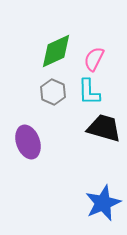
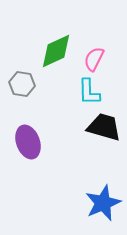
gray hexagon: moved 31 px left, 8 px up; rotated 15 degrees counterclockwise
black trapezoid: moved 1 px up
